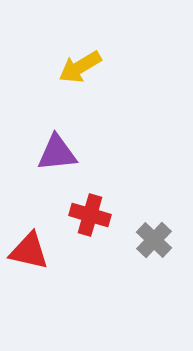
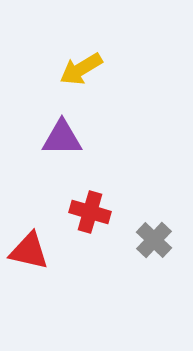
yellow arrow: moved 1 px right, 2 px down
purple triangle: moved 5 px right, 15 px up; rotated 6 degrees clockwise
red cross: moved 3 px up
